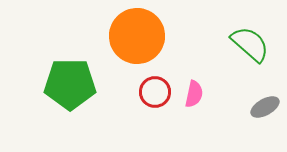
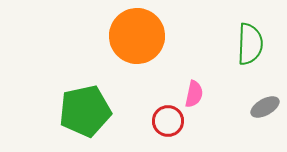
green semicircle: rotated 51 degrees clockwise
green pentagon: moved 15 px right, 27 px down; rotated 12 degrees counterclockwise
red circle: moved 13 px right, 29 px down
